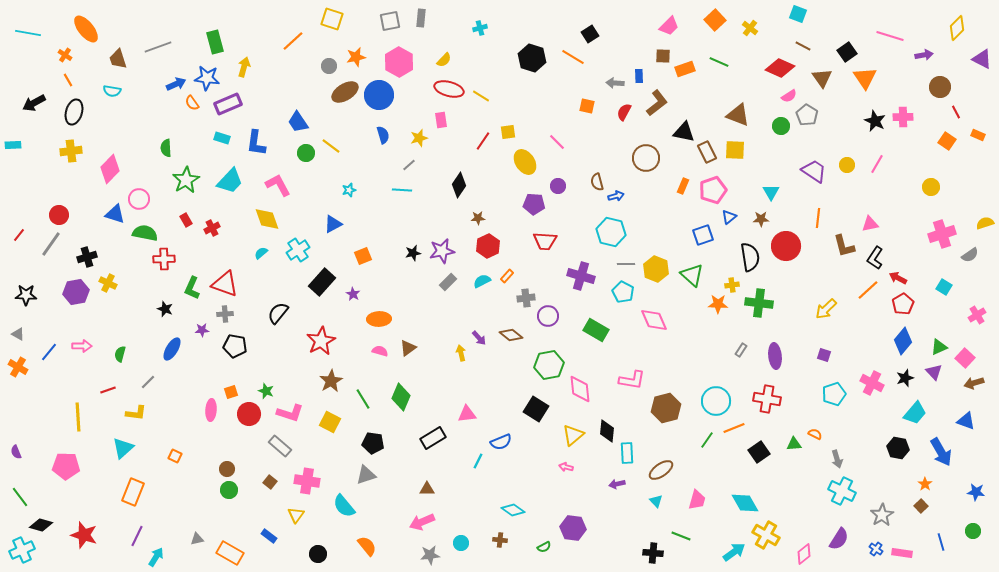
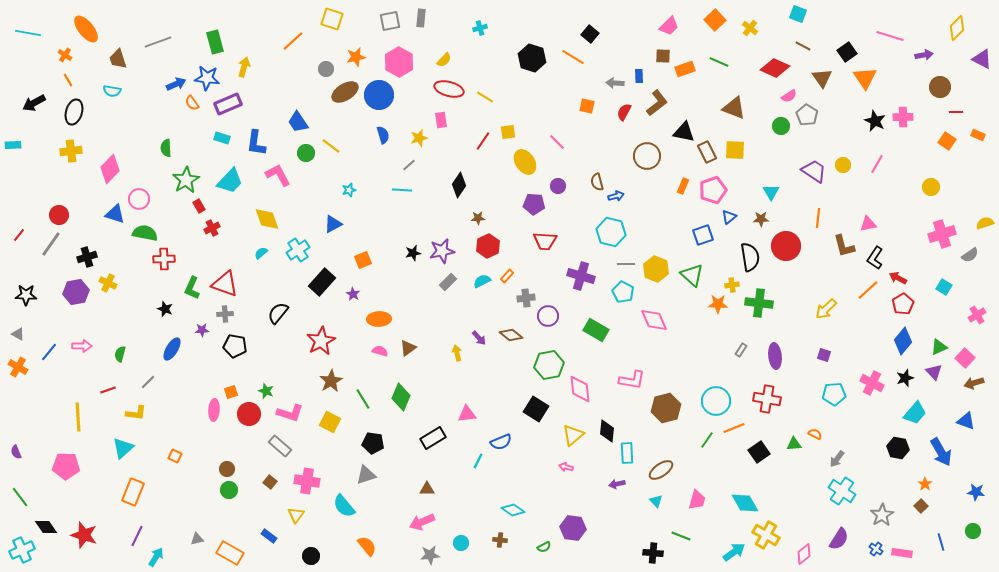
black square at (590, 34): rotated 18 degrees counterclockwise
gray line at (158, 47): moved 5 px up
gray circle at (329, 66): moved 3 px left, 3 px down
red diamond at (780, 68): moved 5 px left
yellow line at (481, 96): moved 4 px right, 1 px down
red line at (956, 112): rotated 64 degrees counterclockwise
brown triangle at (738, 115): moved 4 px left, 7 px up
brown circle at (646, 158): moved 1 px right, 2 px up
yellow circle at (847, 165): moved 4 px left
pink L-shape at (278, 185): moved 10 px up
red rectangle at (186, 220): moved 13 px right, 14 px up
pink triangle at (870, 224): moved 2 px left
orange square at (363, 256): moved 4 px down
yellow arrow at (461, 353): moved 4 px left
cyan pentagon at (834, 394): rotated 15 degrees clockwise
pink ellipse at (211, 410): moved 3 px right
gray arrow at (837, 459): rotated 54 degrees clockwise
cyan cross at (842, 491): rotated 8 degrees clockwise
black diamond at (41, 525): moved 5 px right, 2 px down; rotated 40 degrees clockwise
black circle at (318, 554): moved 7 px left, 2 px down
